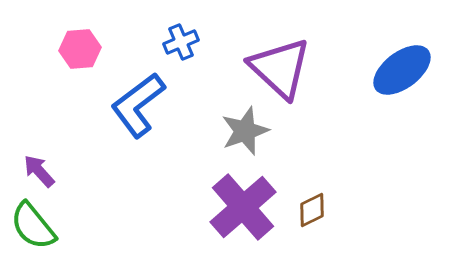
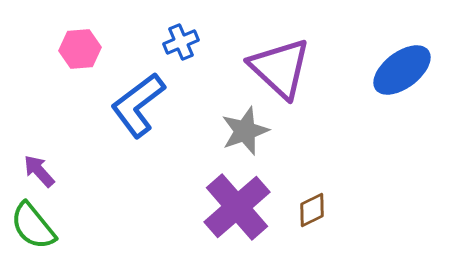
purple cross: moved 6 px left
